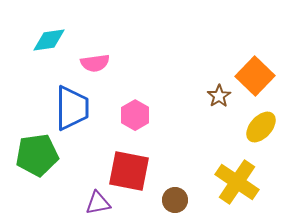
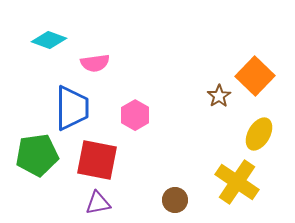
cyan diamond: rotated 28 degrees clockwise
yellow ellipse: moved 2 px left, 7 px down; rotated 12 degrees counterclockwise
red square: moved 32 px left, 11 px up
